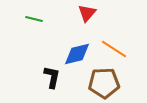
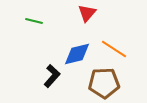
green line: moved 2 px down
black L-shape: moved 1 px up; rotated 30 degrees clockwise
